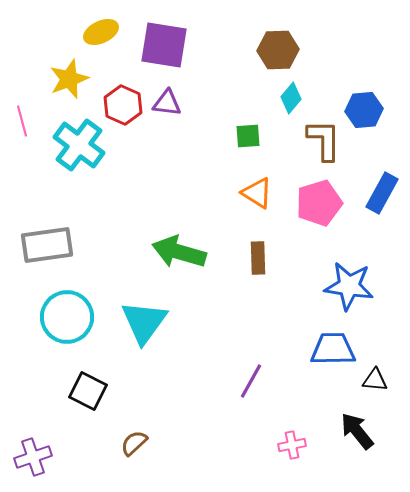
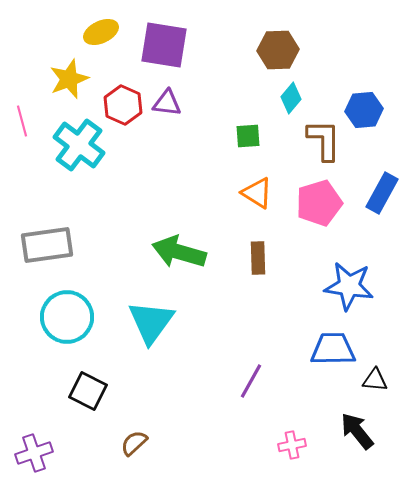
cyan triangle: moved 7 px right
purple cross: moved 1 px right, 4 px up
